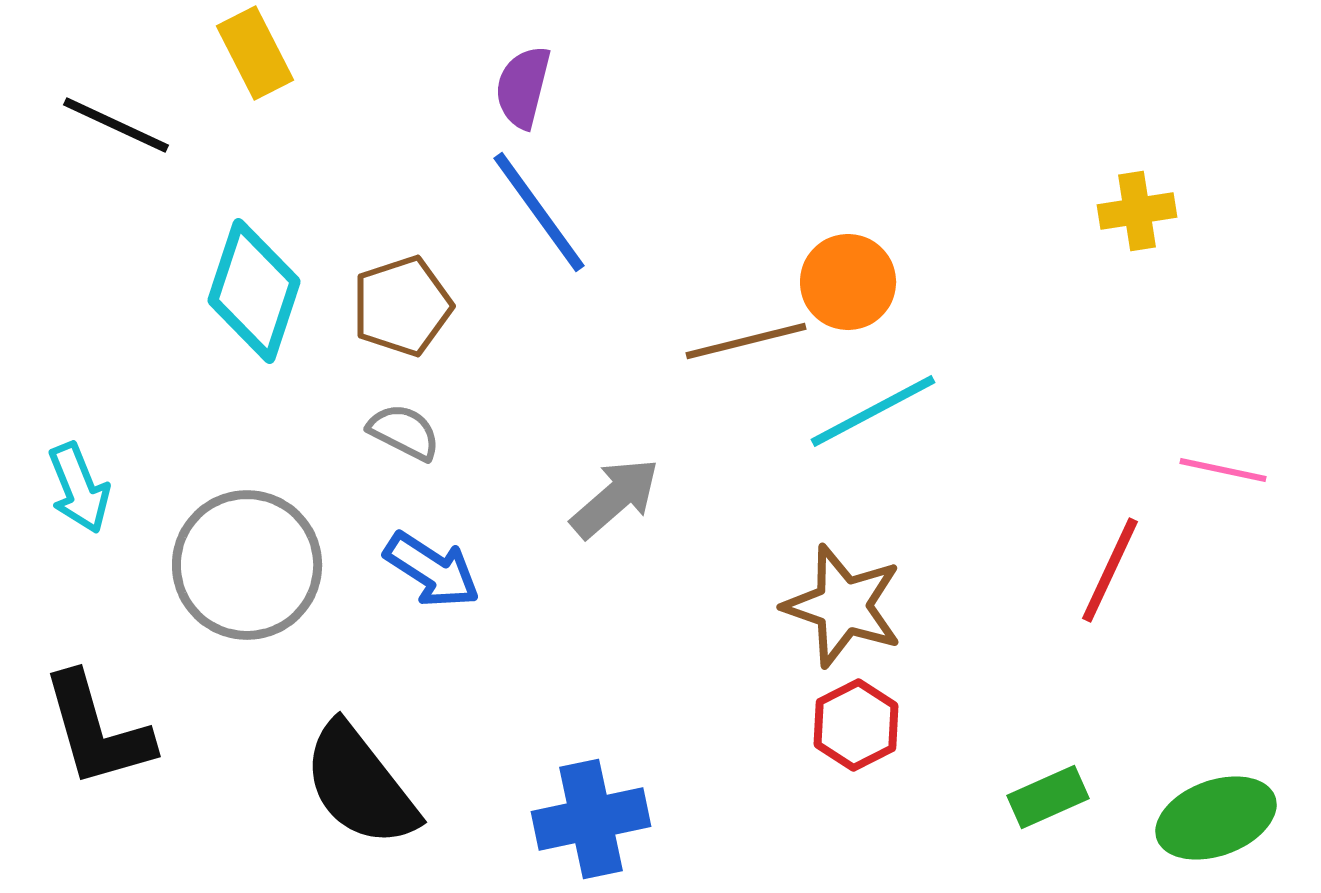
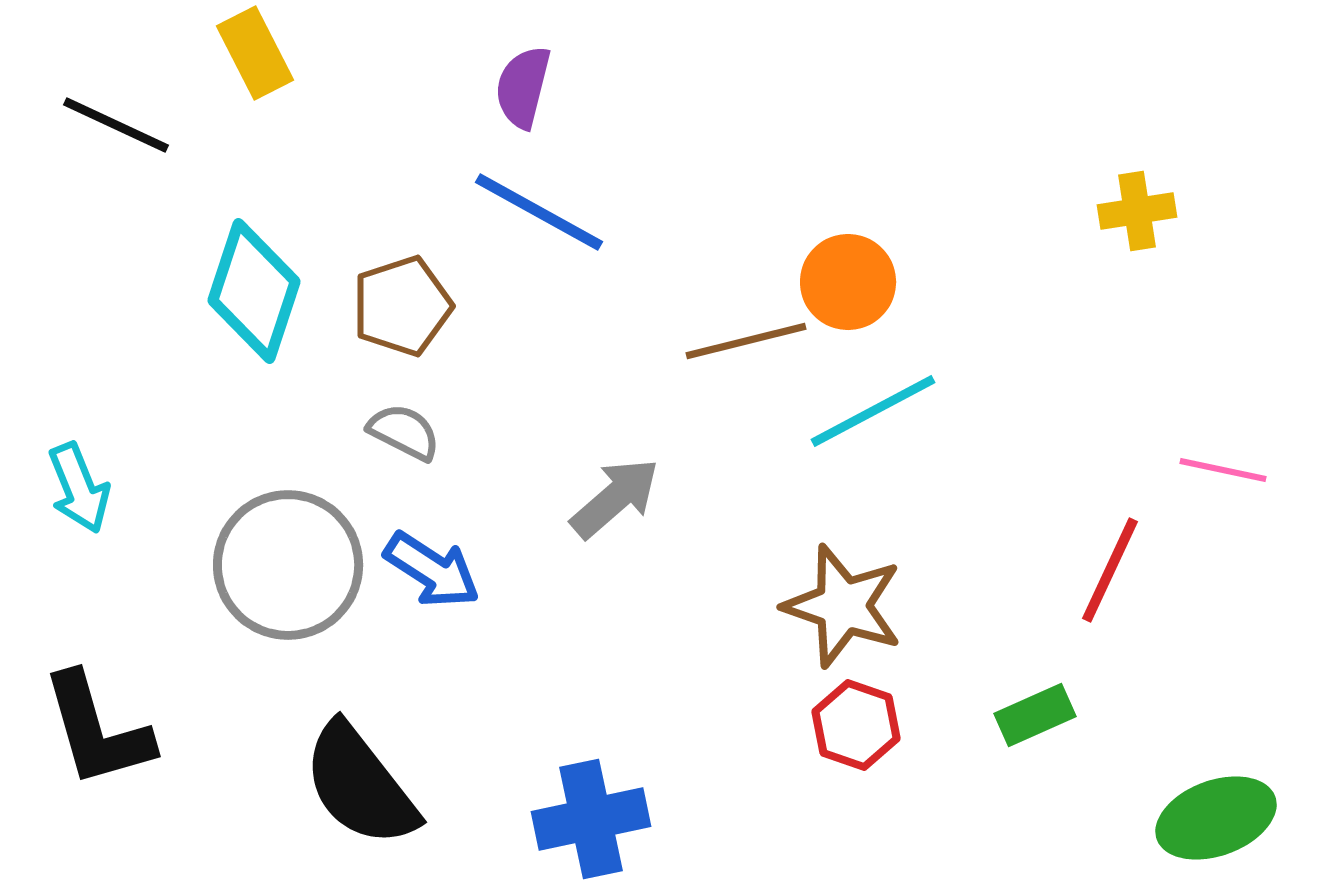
blue line: rotated 25 degrees counterclockwise
gray circle: moved 41 px right
red hexagon: rotated 14 degrees counterclockwise
green rectangle: moved 13 px left, 82 px up
